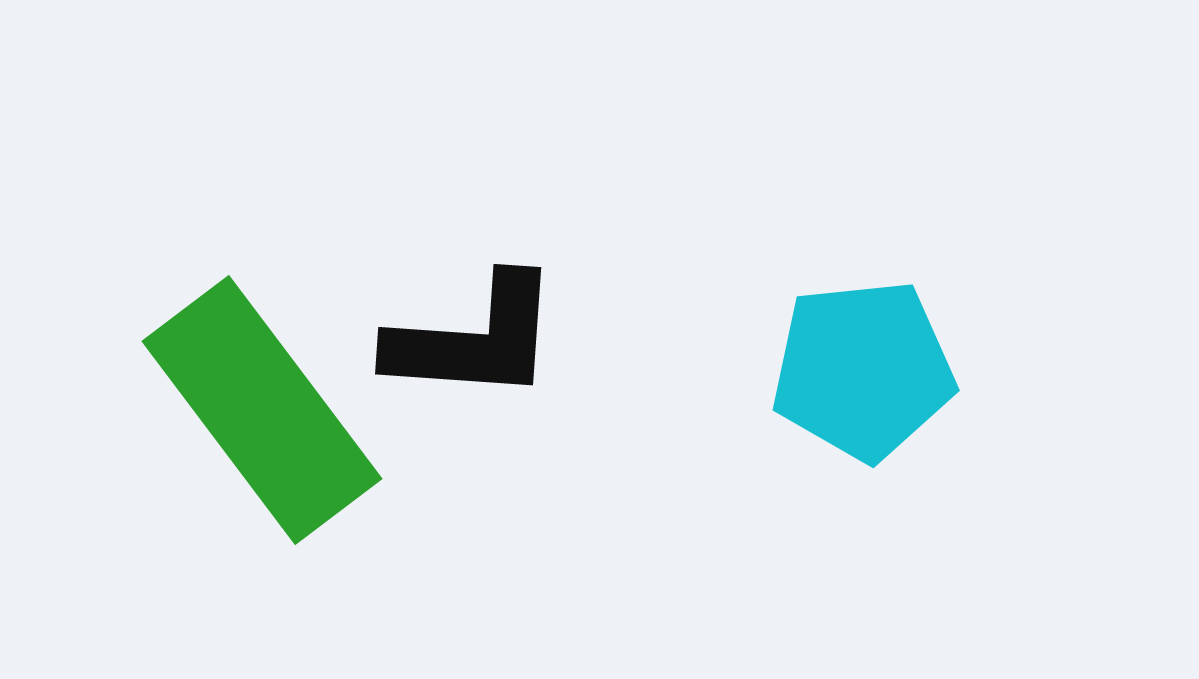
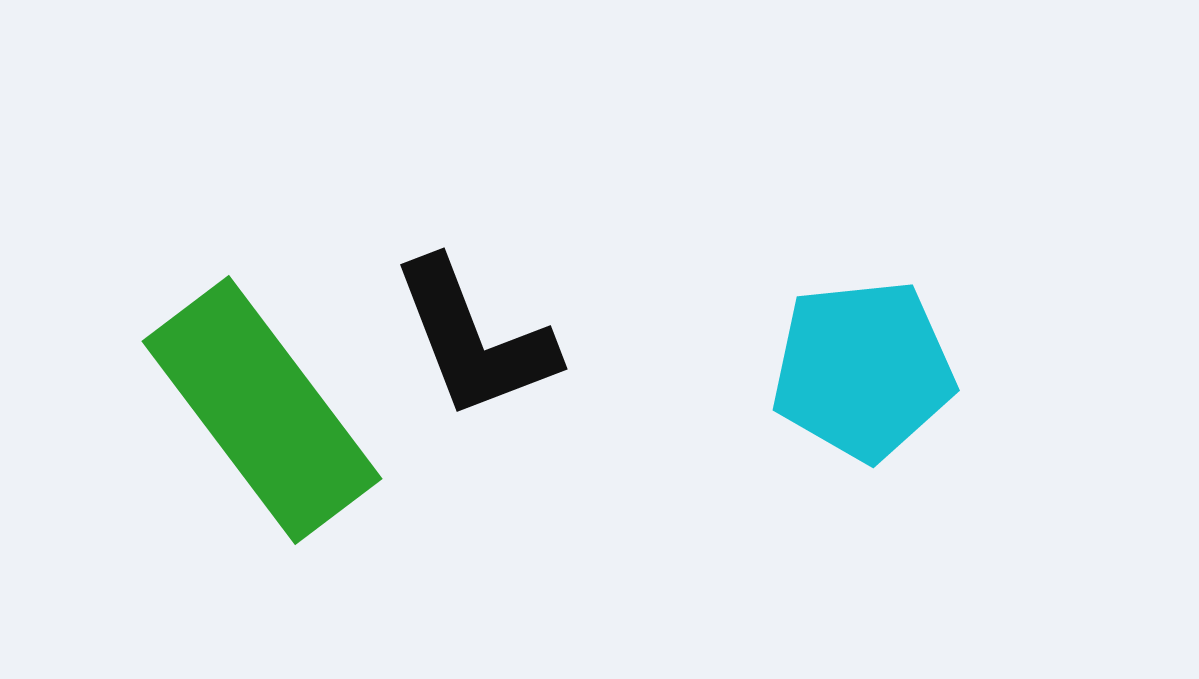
black L-shape: rotated 65 degrees clockwise
